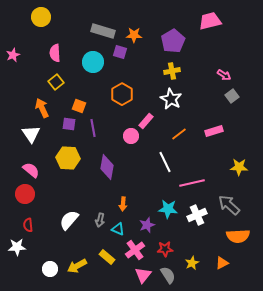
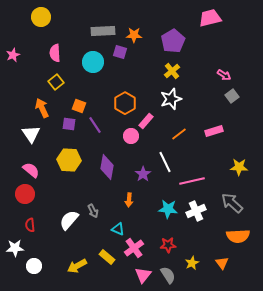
pink trapezoid at (210, 21): moved 3 px up
gray rectangle at (103, 31): rotated 20 degrees counterclockwise
yellow cross at (172, 71): rotated 28 degrees counterclockwise
orange hexagon at (122, 94): moved 3 px right, 9 px down
white star at (171, 99): rotated 25 degrees clockwise
purple line at (93, 128): moved 2 px right, 3 px up; rotated 24 degrees counterclockwise
yellow hexagon at (68, 158): moved 1 px right, 2 px down
pink line at (192, 183): moved 2 px up
orange arrow at (123, 204): moved 6 px right, 4 px up
gray arrow at (229, 205): moved 3 px right, 2 px up
white cross at (197, 215): moved 1 px left, 4 px up
gray arrow at (100, 220): moved 7 px left, 9 px up; rotated 40 degrees counterclockwise
red semicircle at (28, 225): moved 2 px right
purple star at (147, 225): moved 4 px left, 51 px up; rotated 14 degrees counterclockwise
white star at (17, 247): moved 2 px left, 1 px down
red star at (165, 249): moved 3 px right, 4 px up
pink cross at (135, 250): moved 1 px left, 2 px up
orange triangle at (222, 263): rotated 40 degrees counterclockwise
white circle at (50, 269): moved 16 px left, 3 px up
